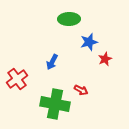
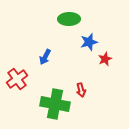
blue arrow: moved 7 px left, 5 px up
red arrow: rotated 48 degrees clockwise
